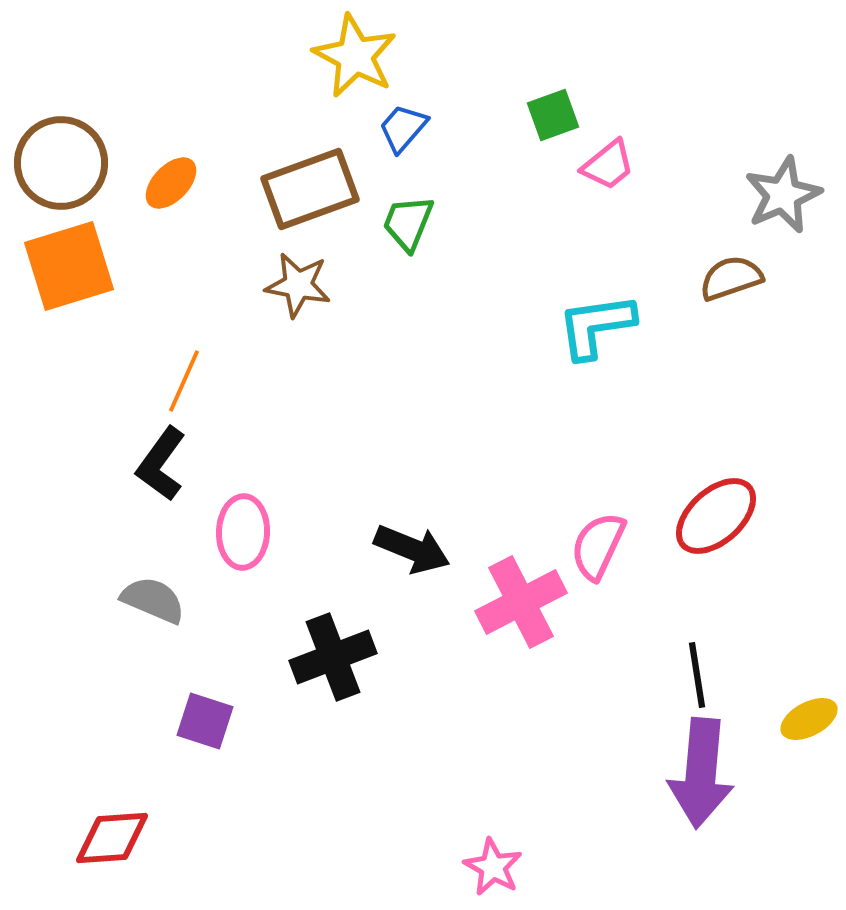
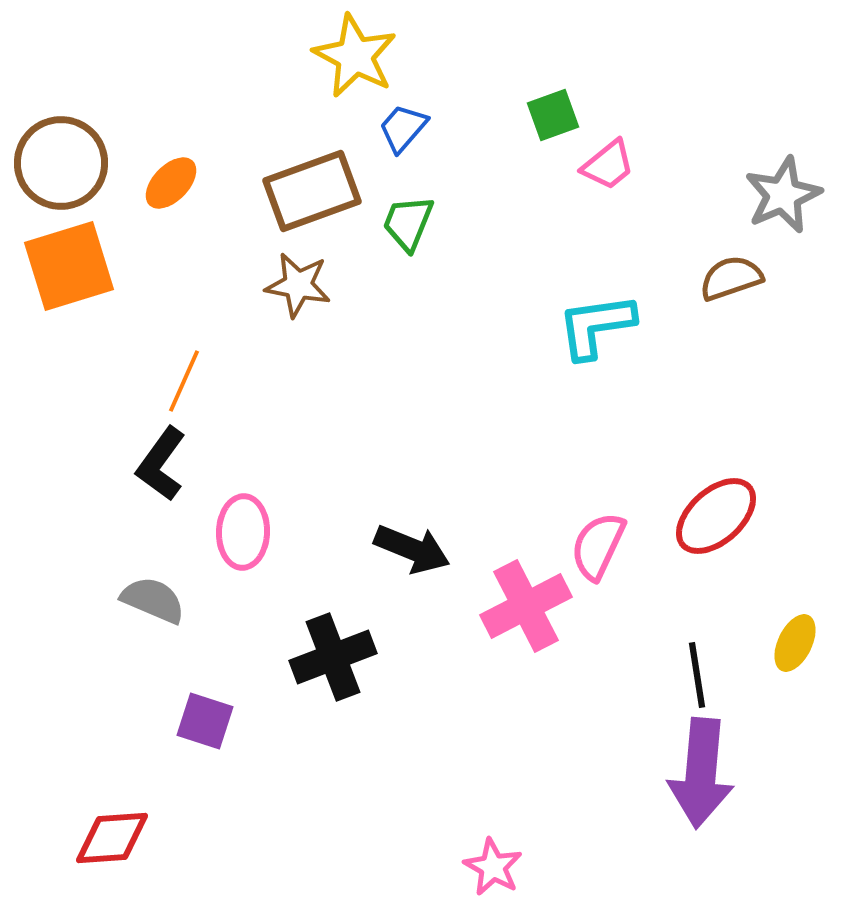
brown rectangle: moved 2 px right, 2 px down
pink cross: moved 5 px right, 4 px down
yellow ellipse: moved 14 px left, 76 px up; rotated 36 degrees counterclockwise
